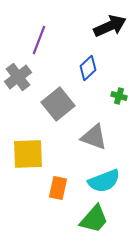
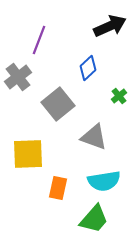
green cross: rotated 35 degrees clockwise
cyan semicircle: rotated 12 degrees clockwise
